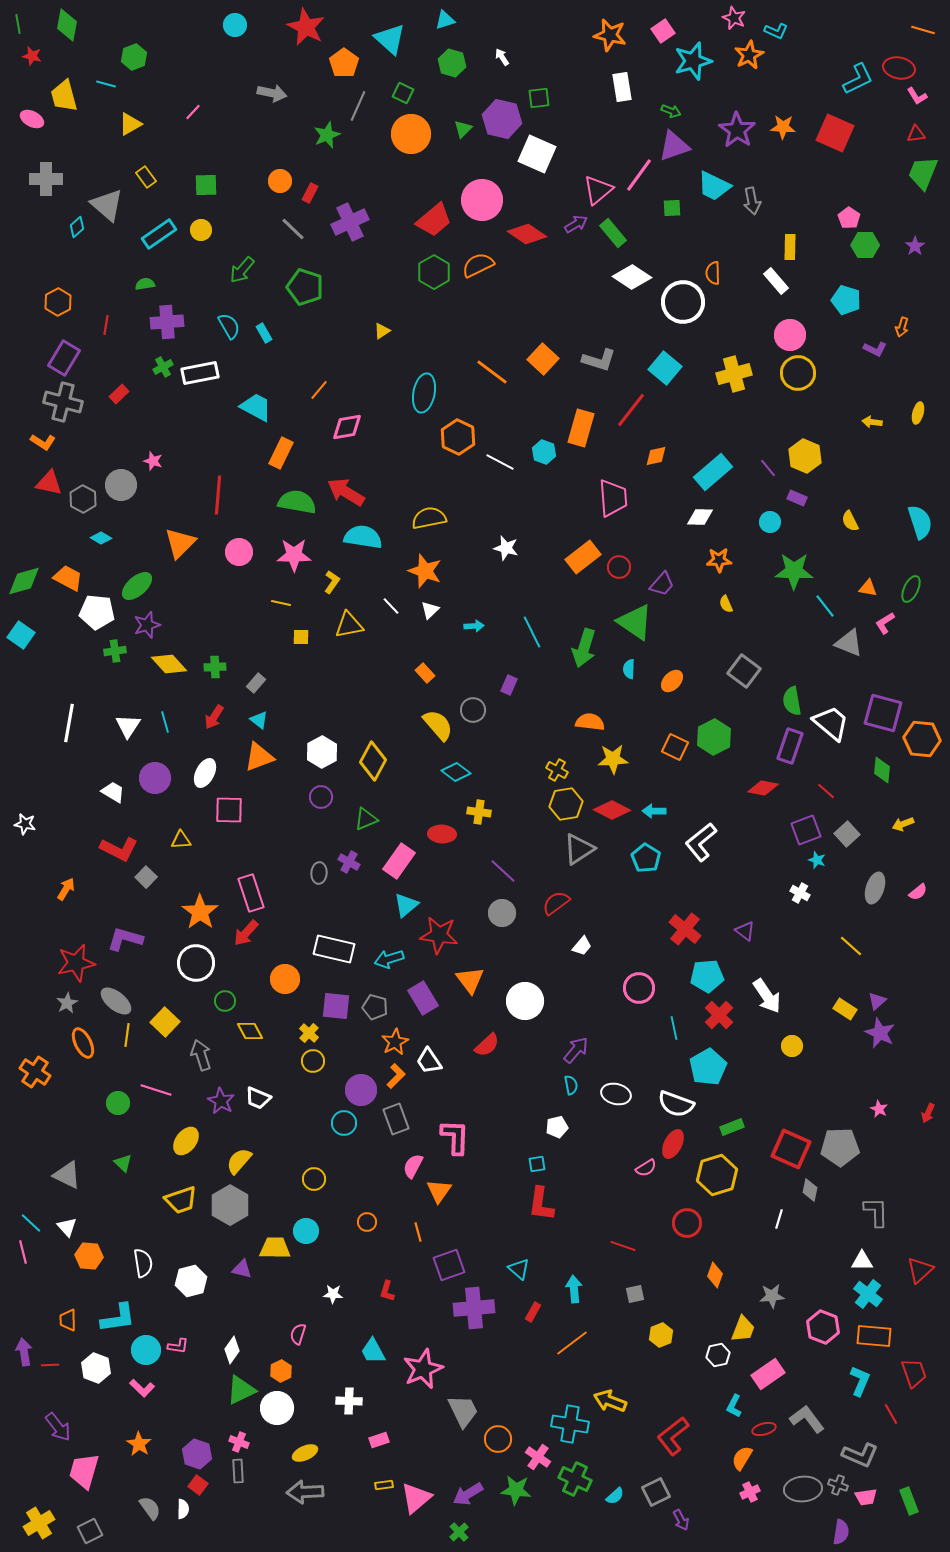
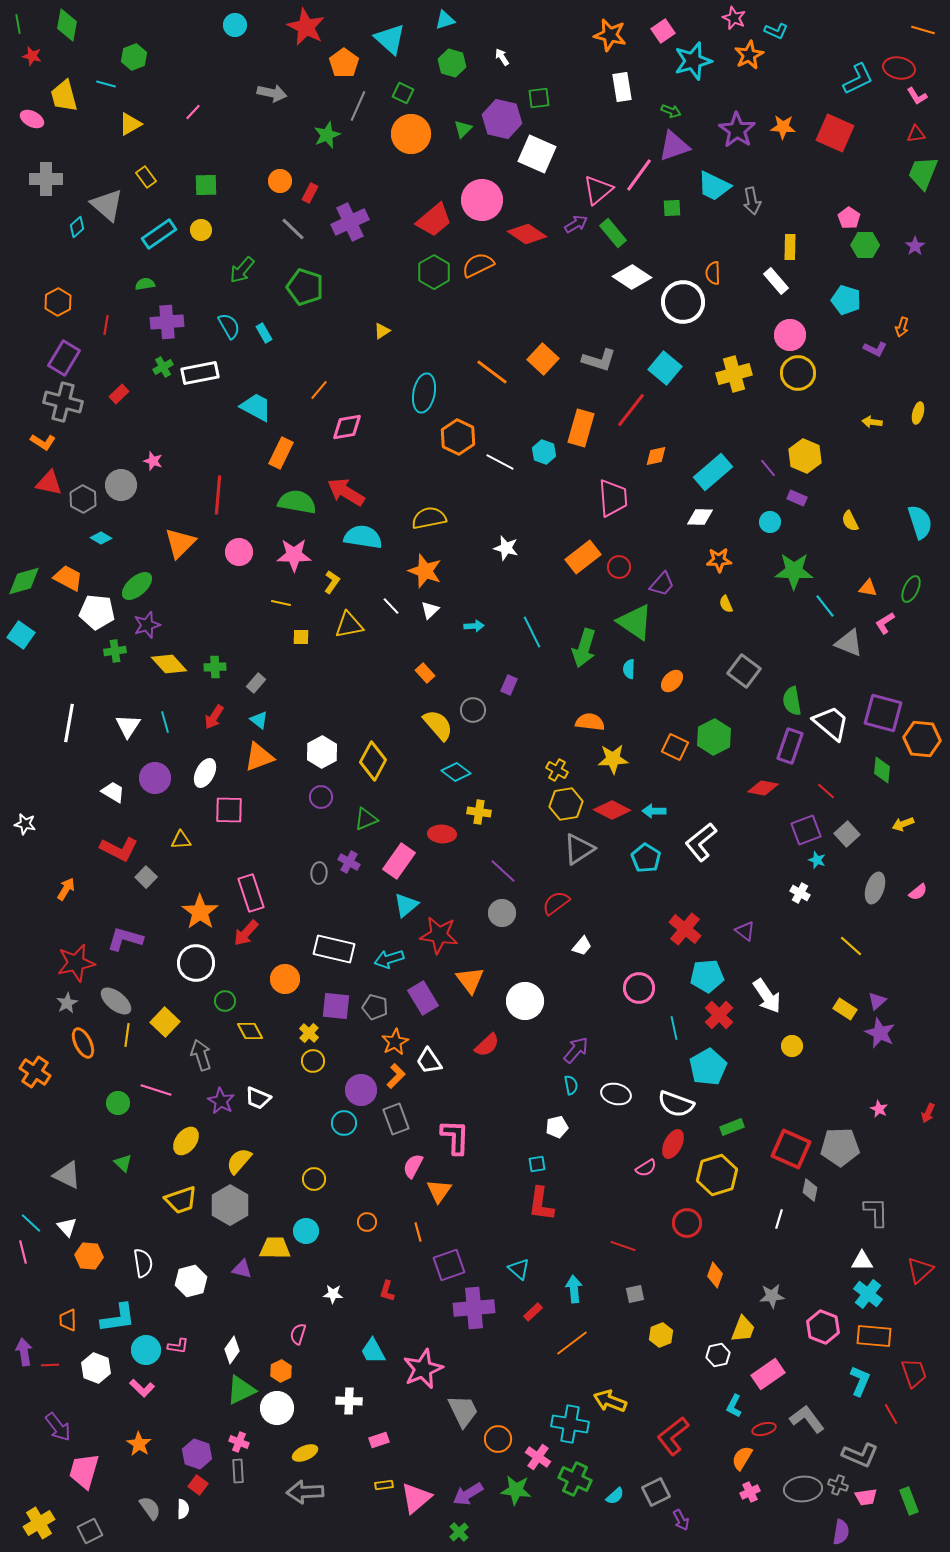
red rectangle at (533, 1312): rotated 18 degrees clockwise
